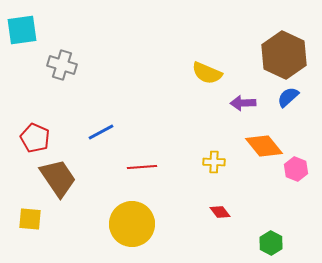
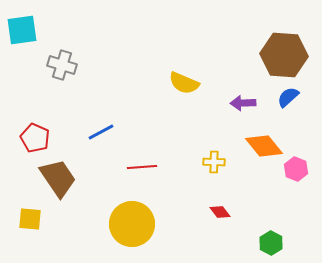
brown hexagon: rotated 21 degrees counterclockwise
yellow semicircle: moved 23 px left, 10 px down
